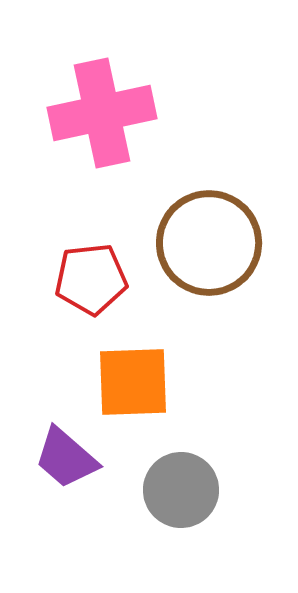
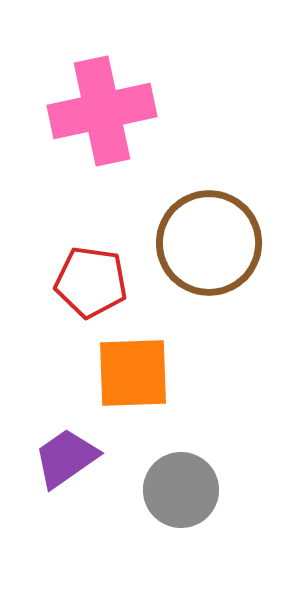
pink cross: moved 2 px up
red pentagon: moved 3 px down; rotated 14 degrees clockwise
orange square: moved 9 px up
purple trapezoid: rotated 104 degrees clockwise
